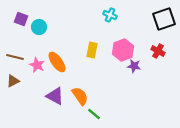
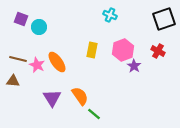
brown line: moved 3 px right, 2 px down
purple star: rotated 24 degrees clockwise
brown triangle: rotated 32 degrees clockwise
purple triangle: moved 3 px left, 2 px down; rotated 30 degrees clockwise
